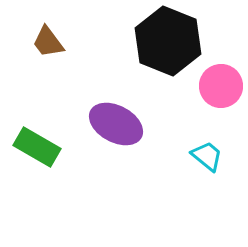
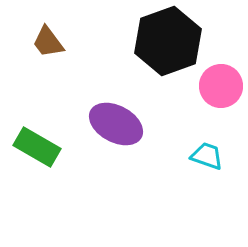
black hexagon: rotated 18 degrees clockwise
cyan trapezoid: rotated 20 degrees counterclockwise
